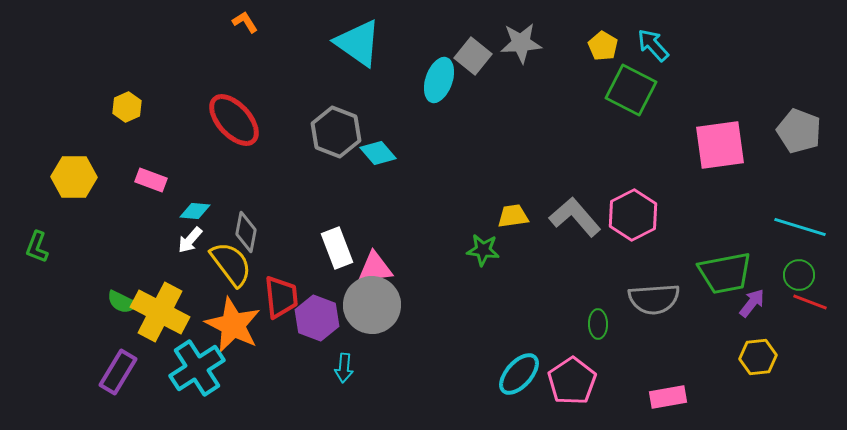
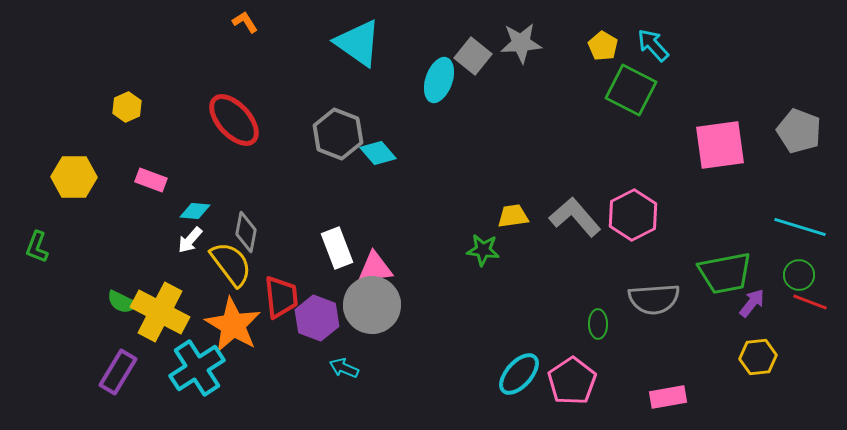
gray hexagon at (336, 132): moved 2 px right, 2 px down
orange star at (233, 325): rotated 4 degrees clockwise
cyan arrow at (344, 368): rotated 108 degrees clockwise
